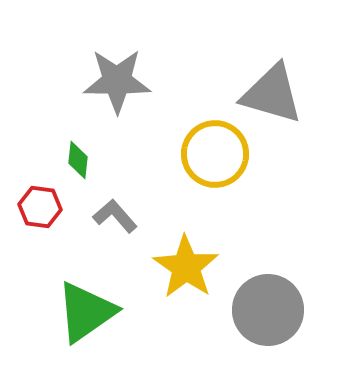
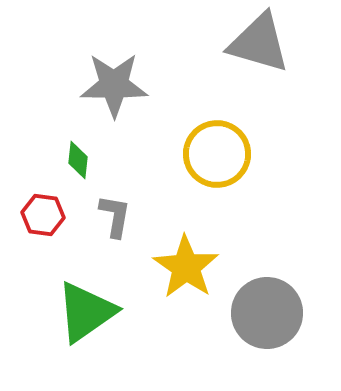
gray star: moved 3 px left, 4 px down
gray triangle: moved 13 px left, 51 px up
yellow circle: moved 2 px right
red hexagon: moved 3 px right, 8 px down
gray L-shape: rotated 51 degrees clockwise
gray circle: moved 1 px left, 3 px down
